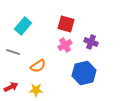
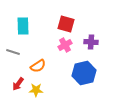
cyan rectangle: rotated 42 degrees counterclockwise
purple cross: rotated 16 degrees counterclockwise
red arrow: moved 7 px right, 3 px up; rotated 152 degrees clockwise
